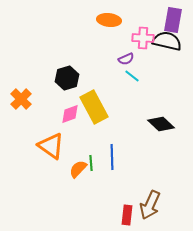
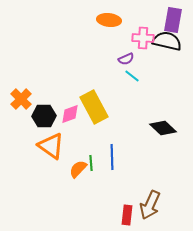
black hexagon: moved 23 px left, 38 px down; rotated 15 degrees clockwise
black diamond: moved 2 px right, 4 px down
